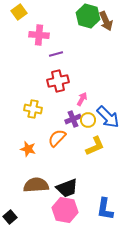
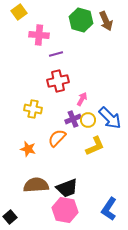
green hexagon: moved 7 px left, 4 px down
blue arrow: moved 2 px right, 1 px down
blue L-shape: moved 4 px right; rotated 25 degrees clockwise
